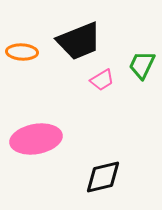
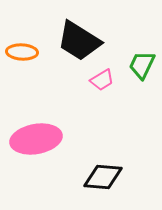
black trapezoid: rotated 54 degrees clockwise
black diamond: rotated 18 degrees clockwise
